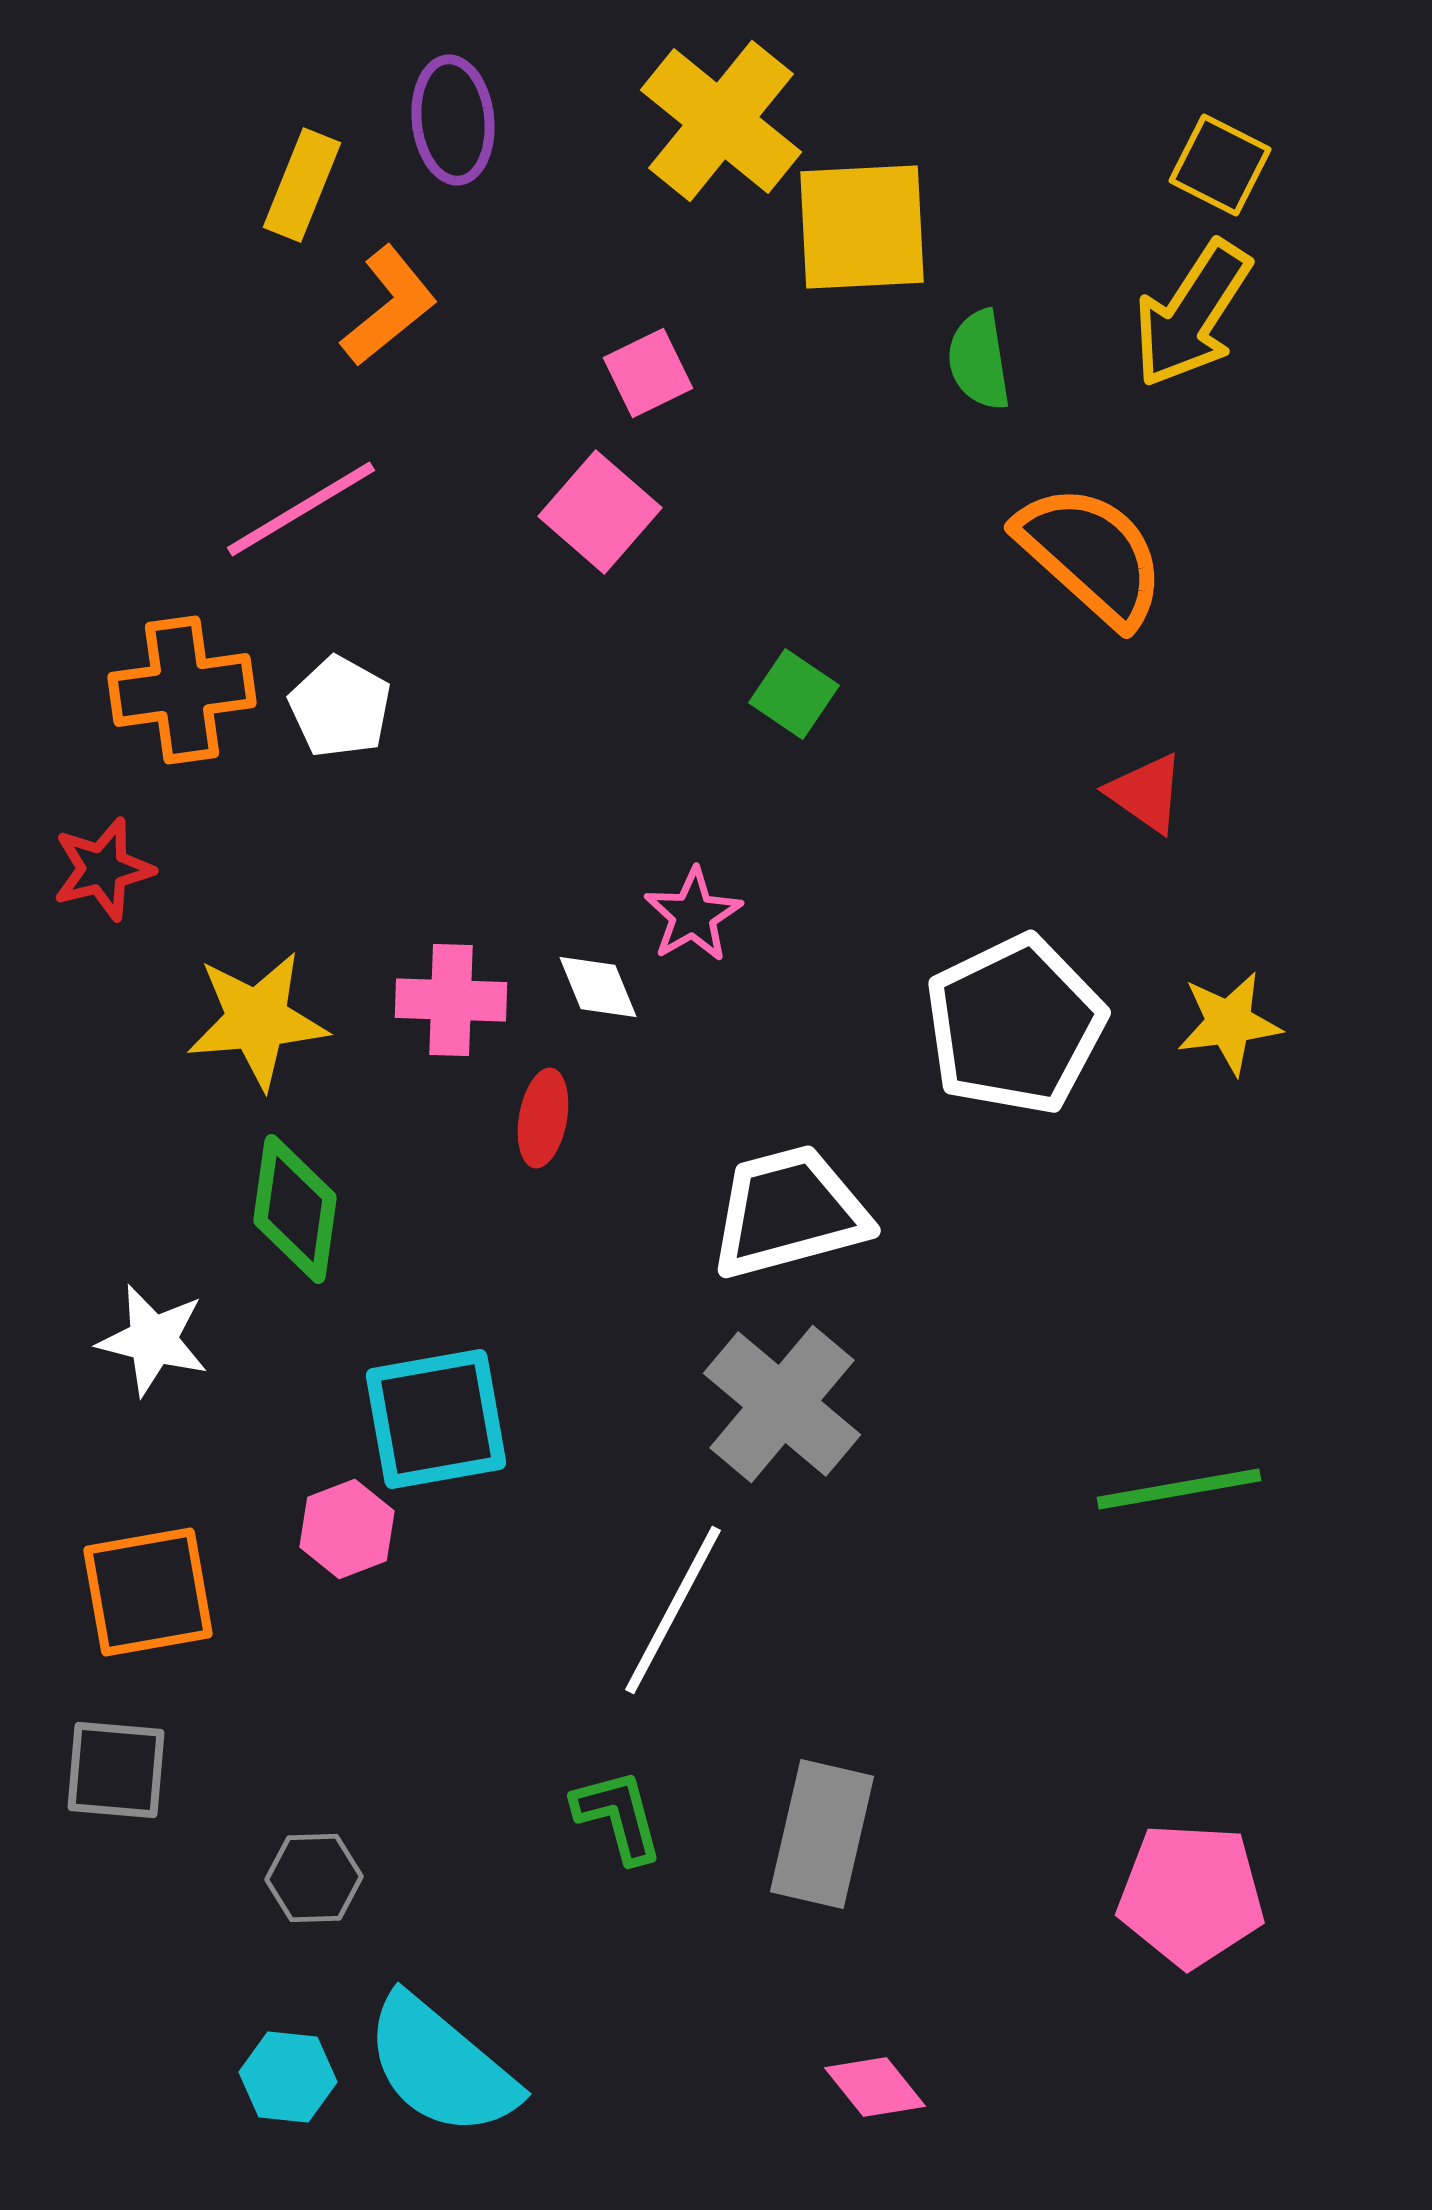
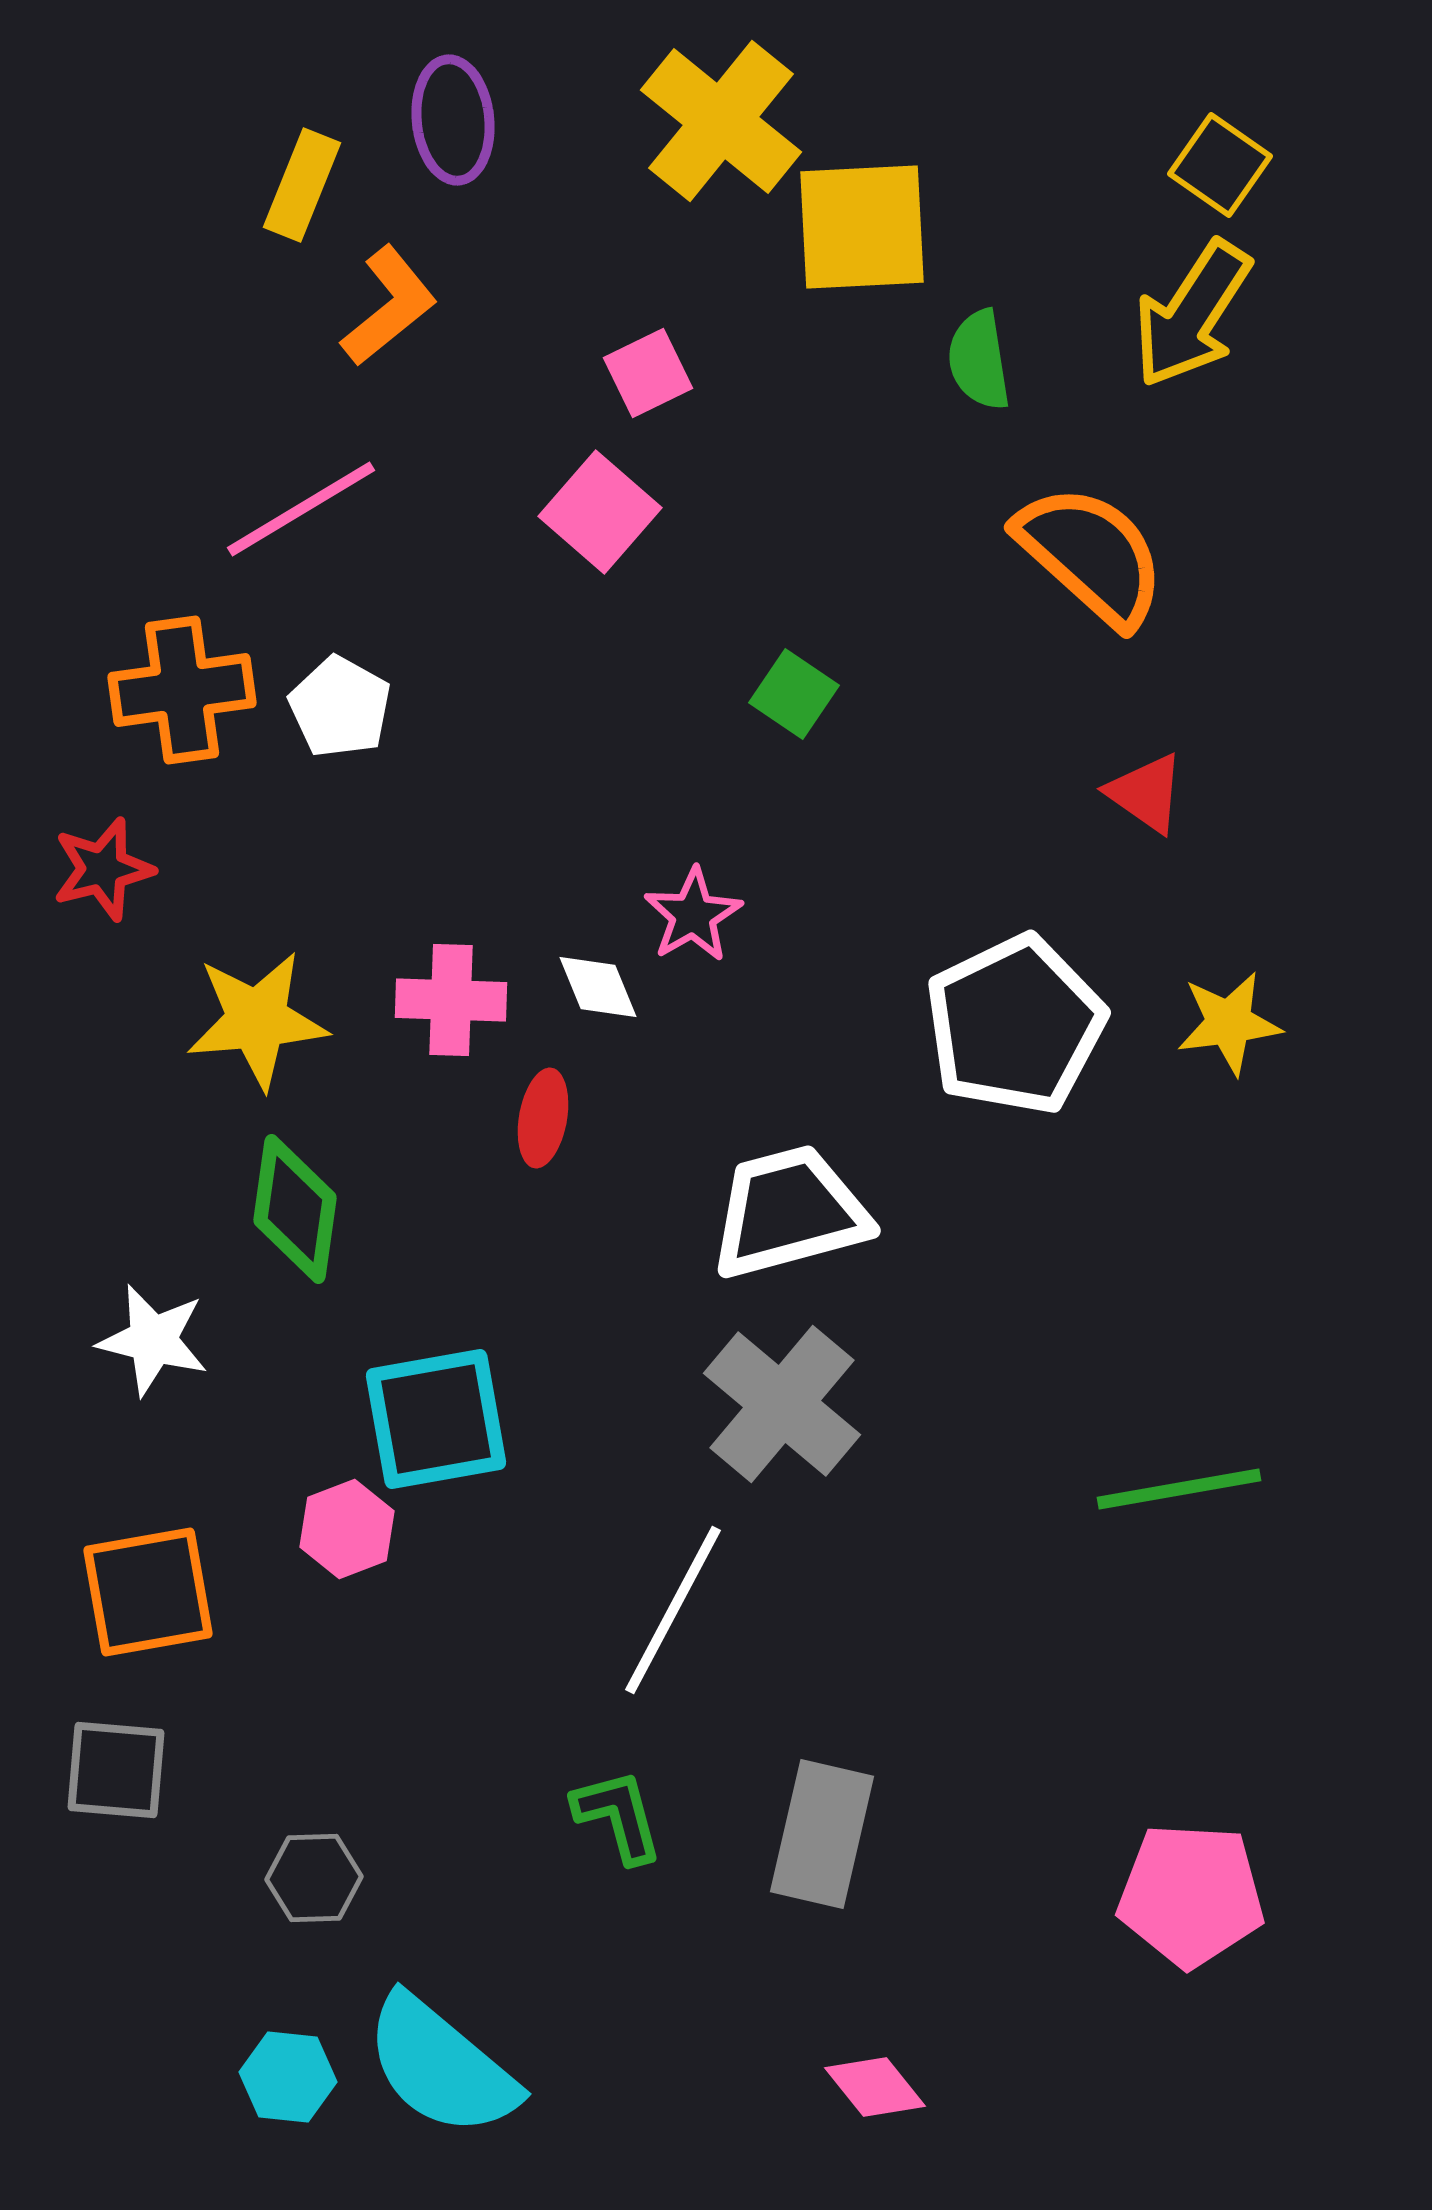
yellow square at (1220, 165): rotated 8 degrees clockwise
